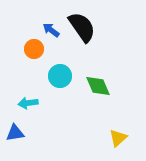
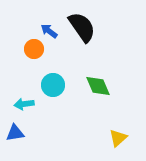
blue arrow: moved 2 px left, 1 px down
cyan circle: moved 7 px left, 9 px down
cyan arrow: moved 4 px left, 1 px down
